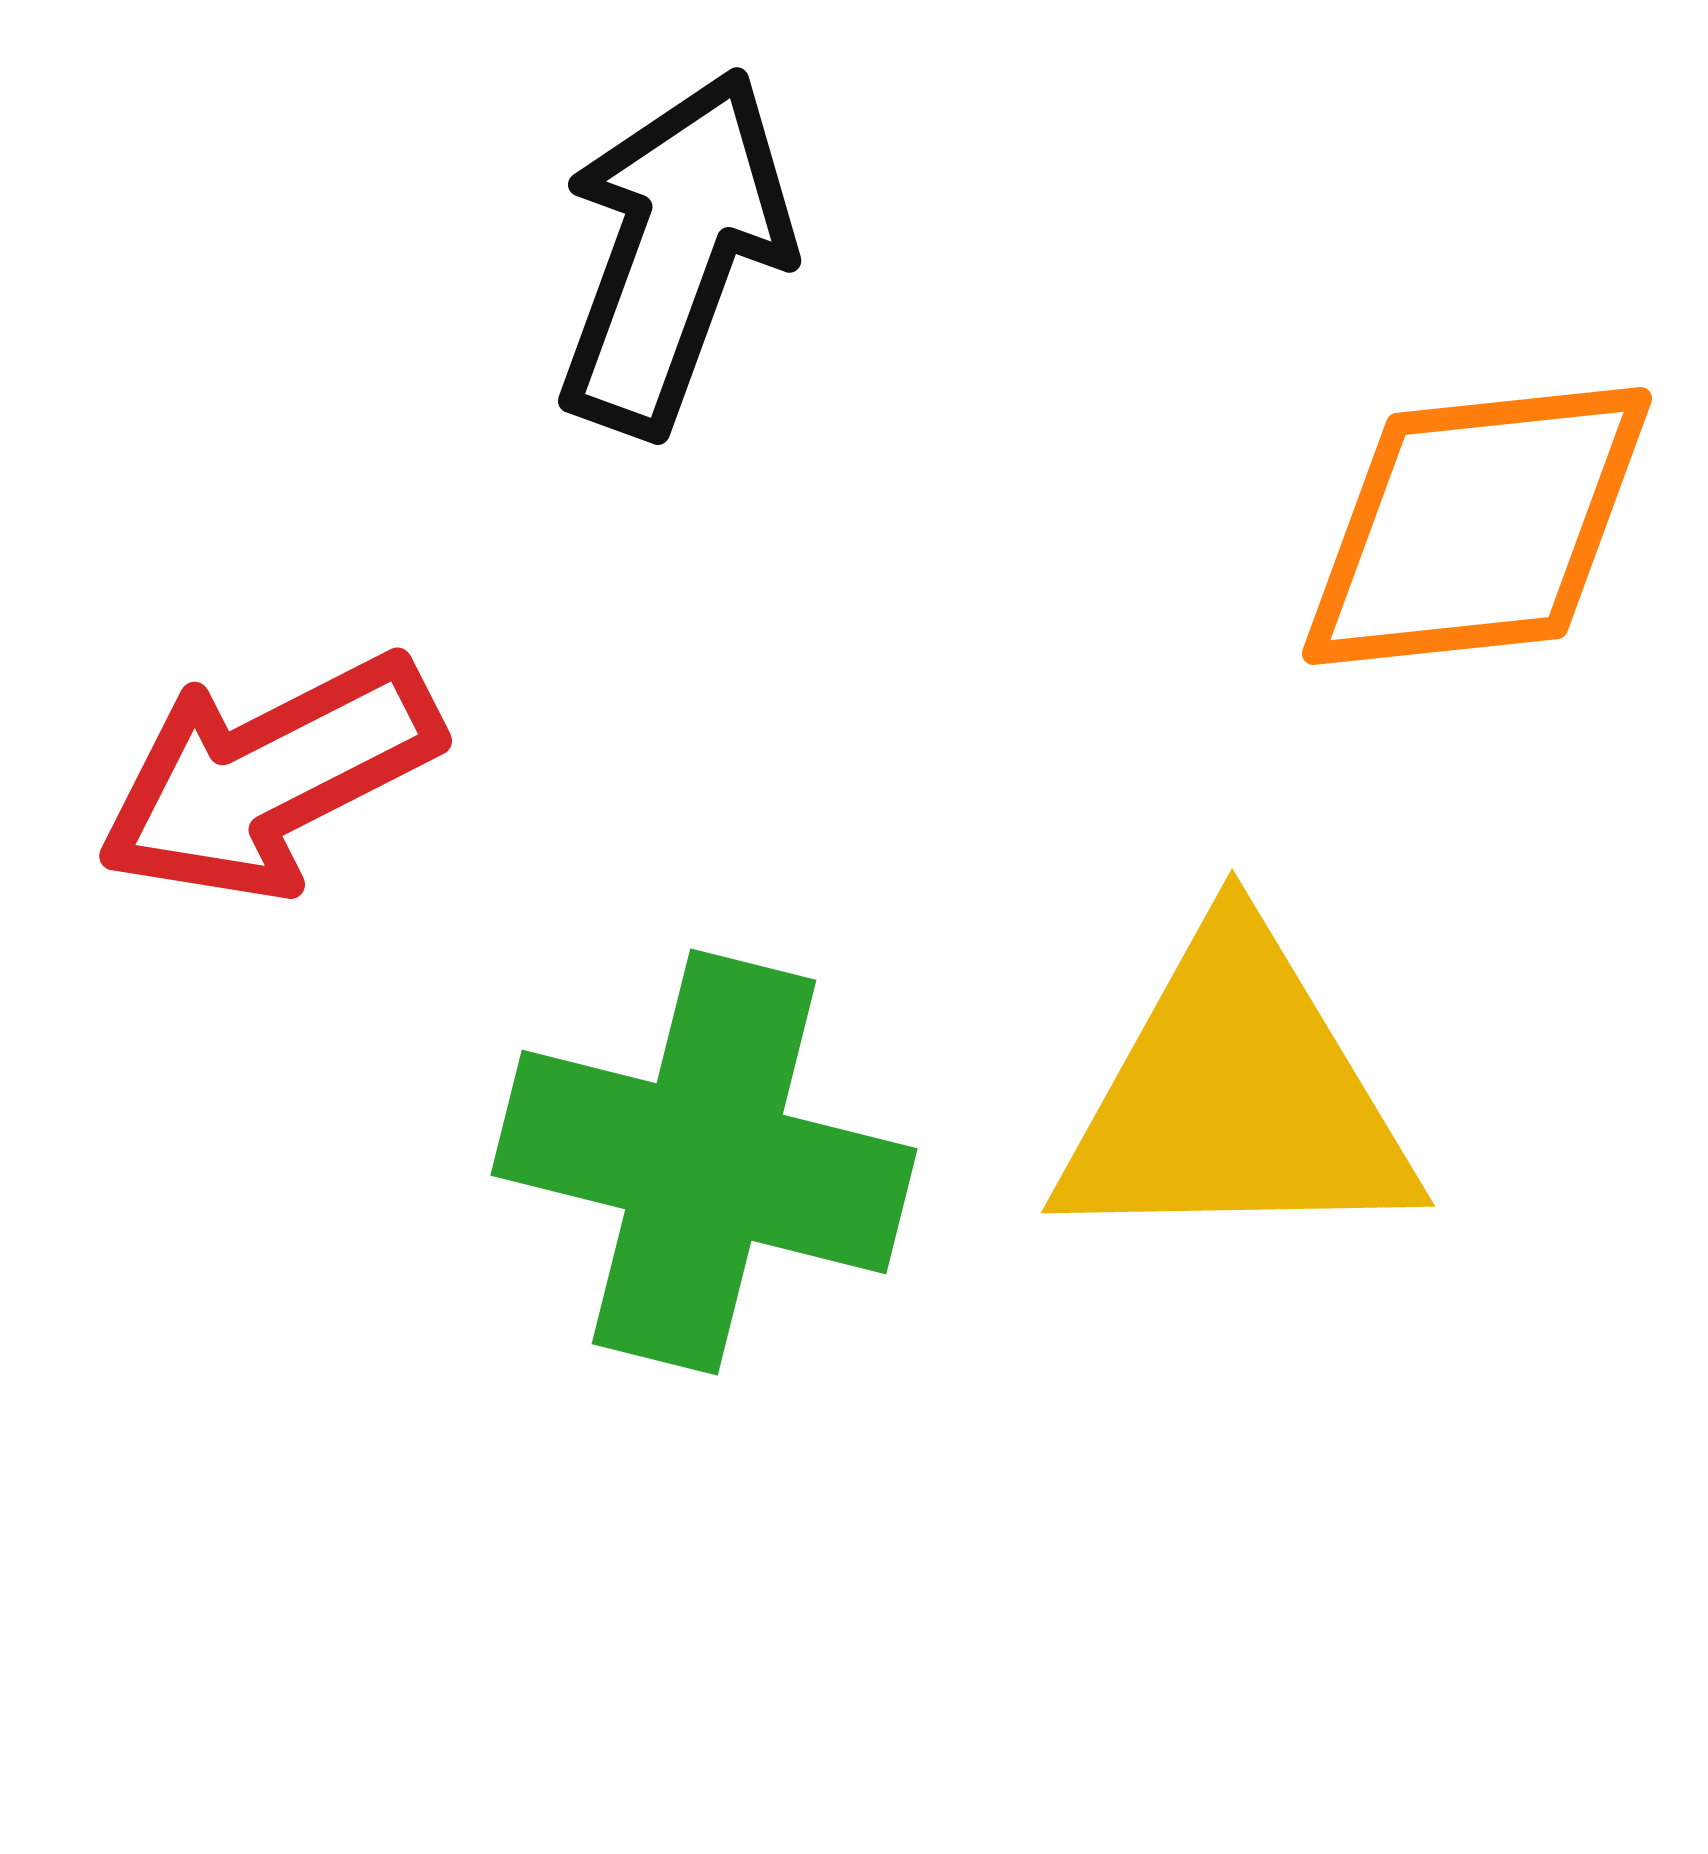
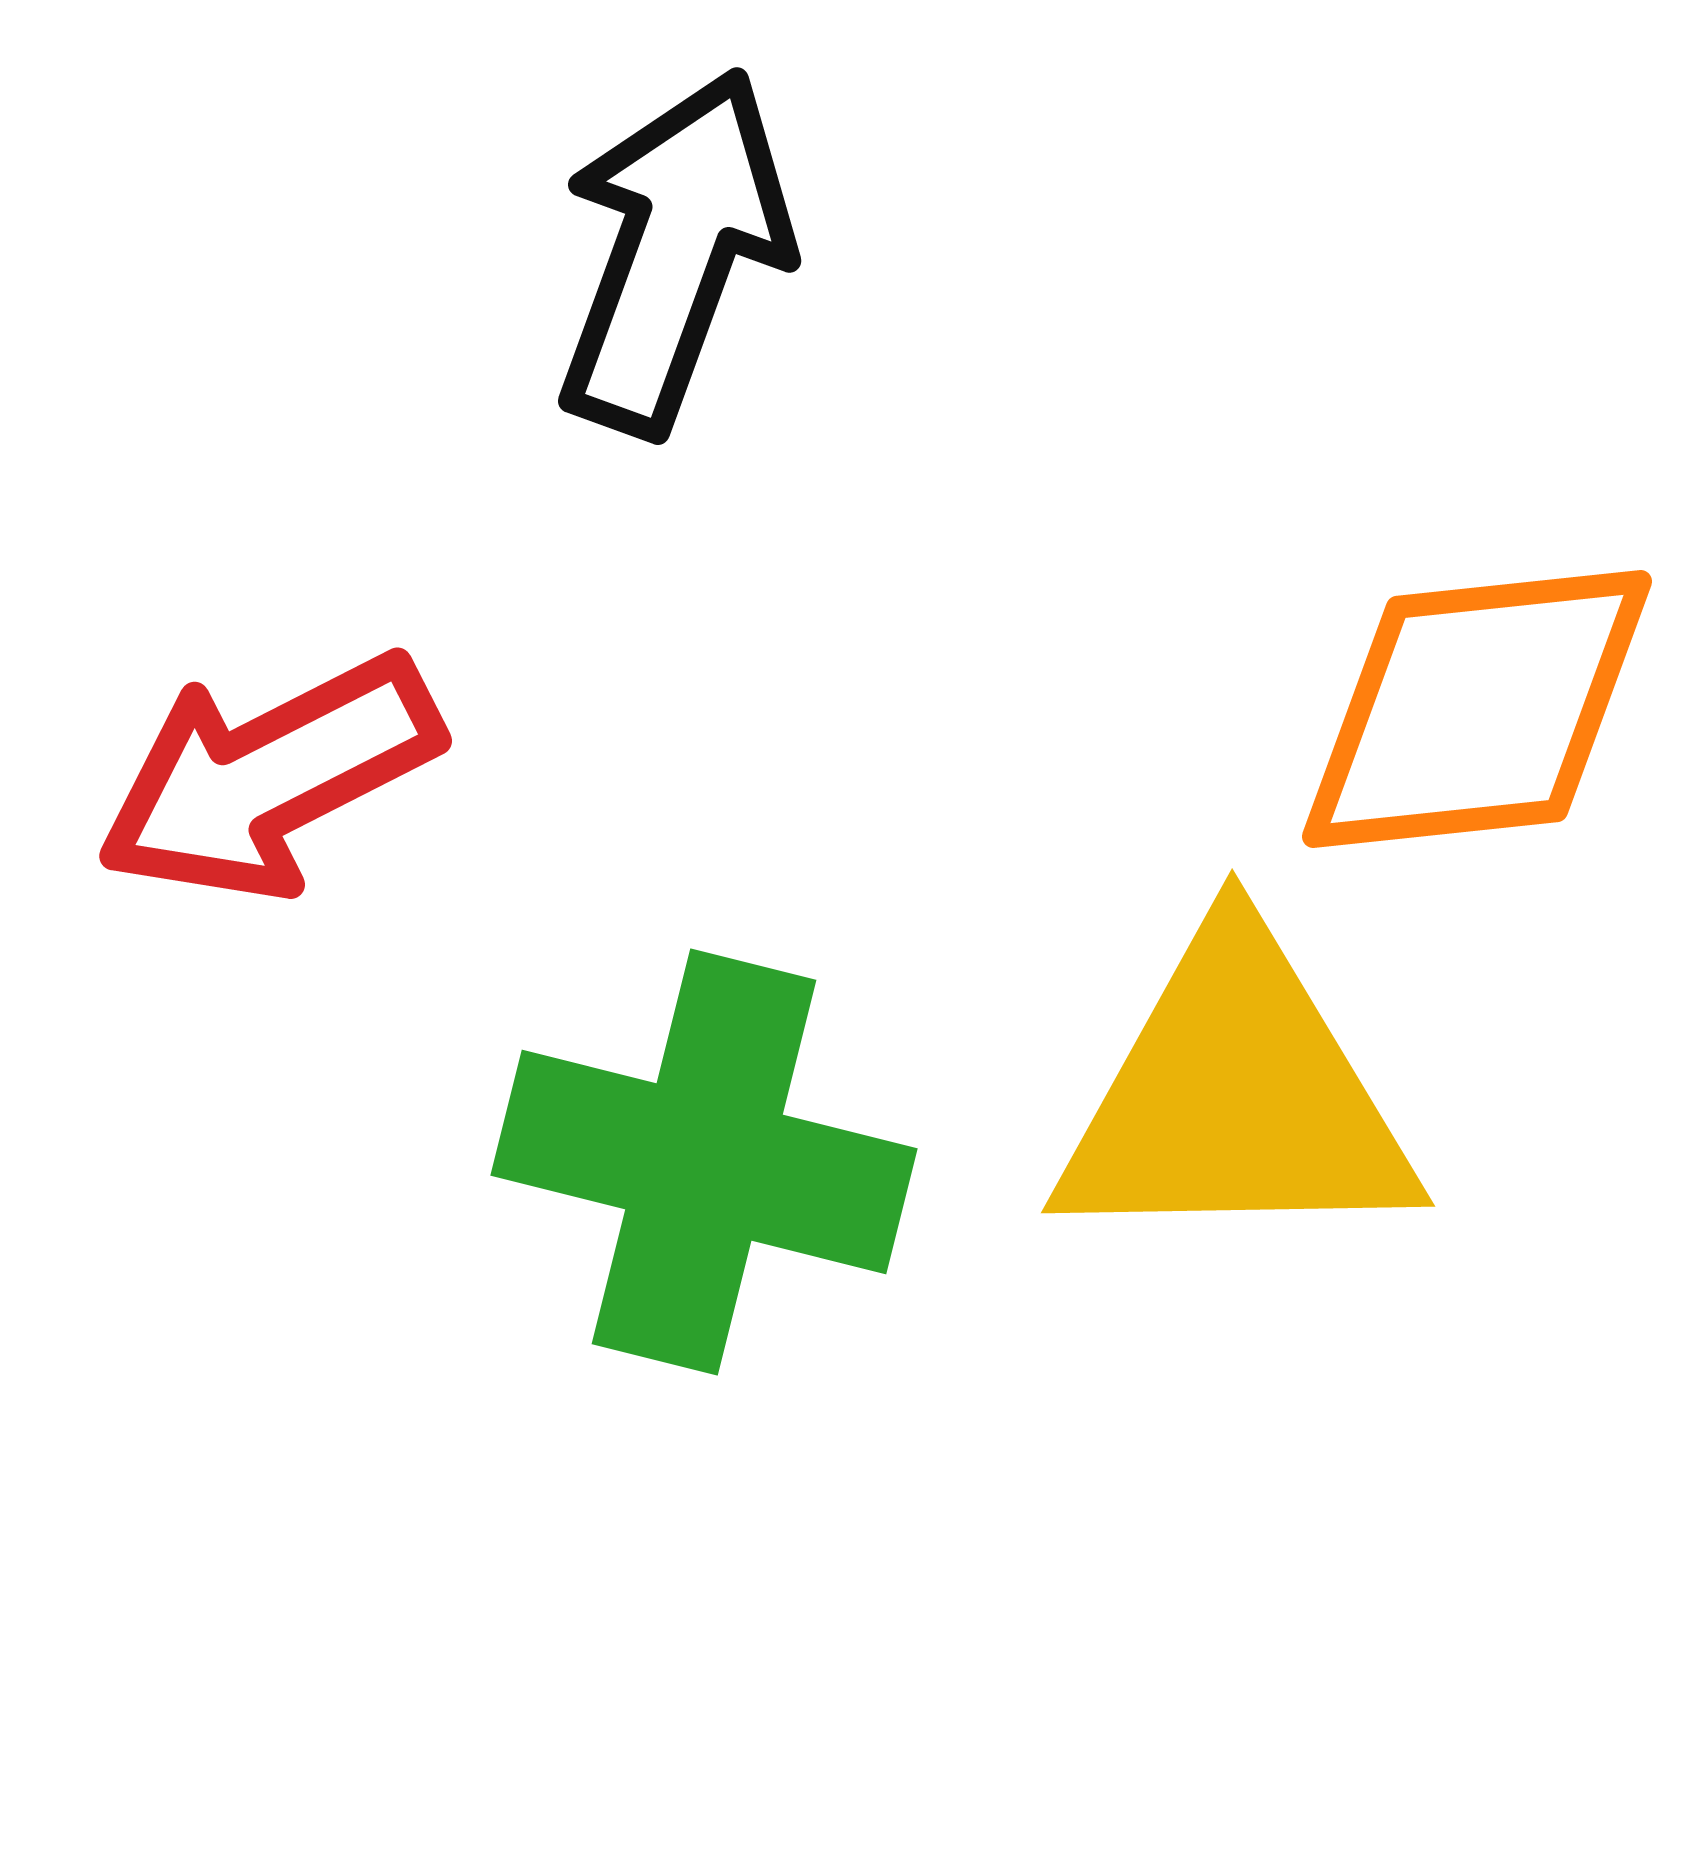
orange diamond: moved 183 px down
